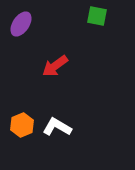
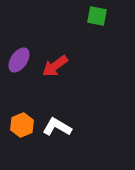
purple ellipse: moved 2 px left, 36 px down
